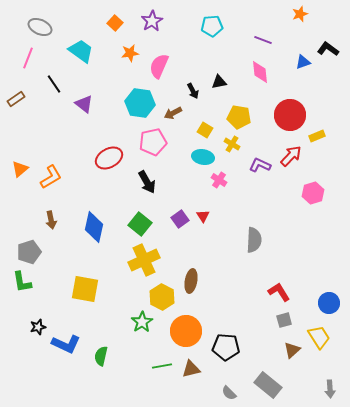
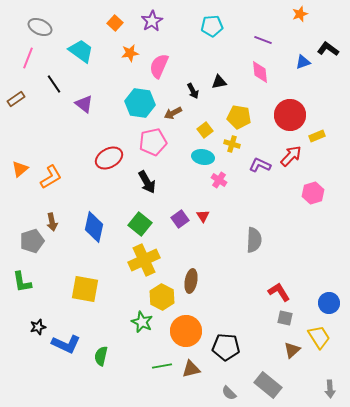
yellow square at (205, 130): rotated 21 degrees clockwise
yellow cross at (232, 144): rotated 14 degrees counterclockwise
brown arrow at (51, 220): moved 1 px right, 2 px down
gray pentagon at (29, 252): moved 3 px right, 11 px up
gray square at (284, 320): moved 1 px right, 2 px up; rotated 28 degrees clockwise
green star at (142, 322): rotated 15 degrees counterclockwise
